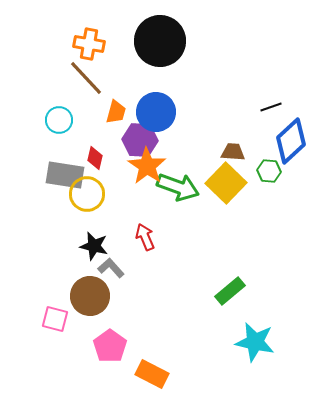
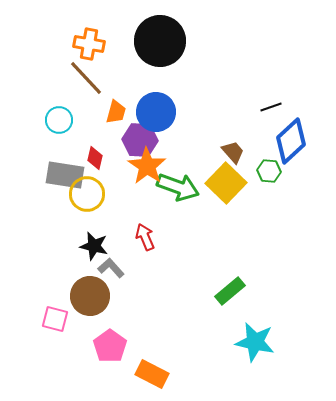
brown trapezoid: rotated 45 degrees clockwise
